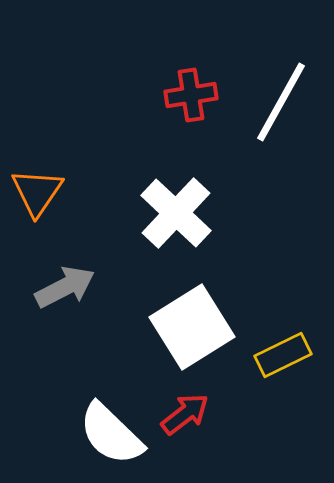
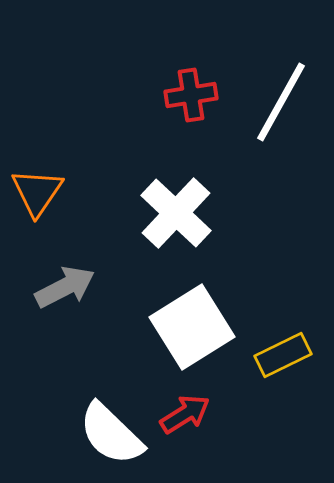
red arrow: rotated 6 degrees clockwise
